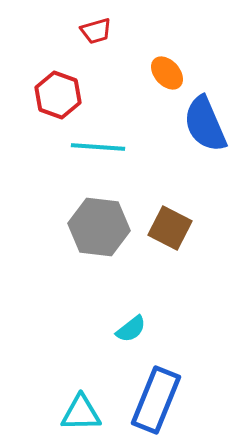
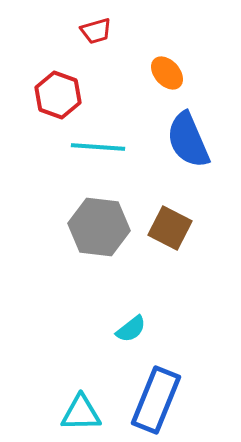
blue semicircle: moved 17 px left, 16 px down
